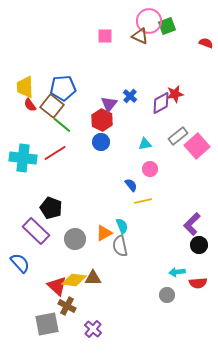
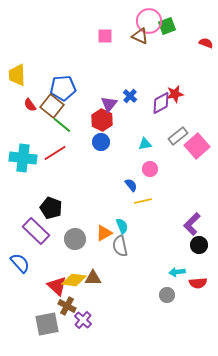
yellow trapezoid at (25, 87): moved 8 px left, 12 px up
purple cross at (93, 329): moved 10 px left, 9 px up
